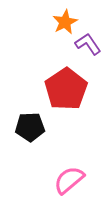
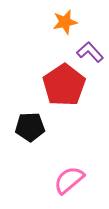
orange star: rotated 15 degrees clockwise
purple L-shape: moved 2 px right, 8 px down; rotated 8 degrees counterclockwise
red pentagon: moved 2 px left, 4 px up
